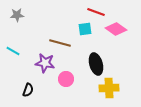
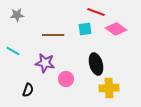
brown line: moved 7 px left, 8 px up; rotated 15 degrees counterclockwise
